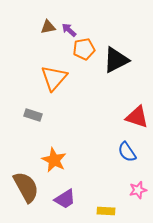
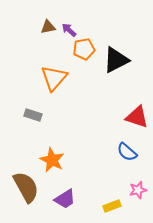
blue semicircle: rotated 15 degrees counterclockwise
orange star: moved 2 px left
yellow rectangle: moved 6 px right, 5 px up; rotated 24 degrees counterclockwise
